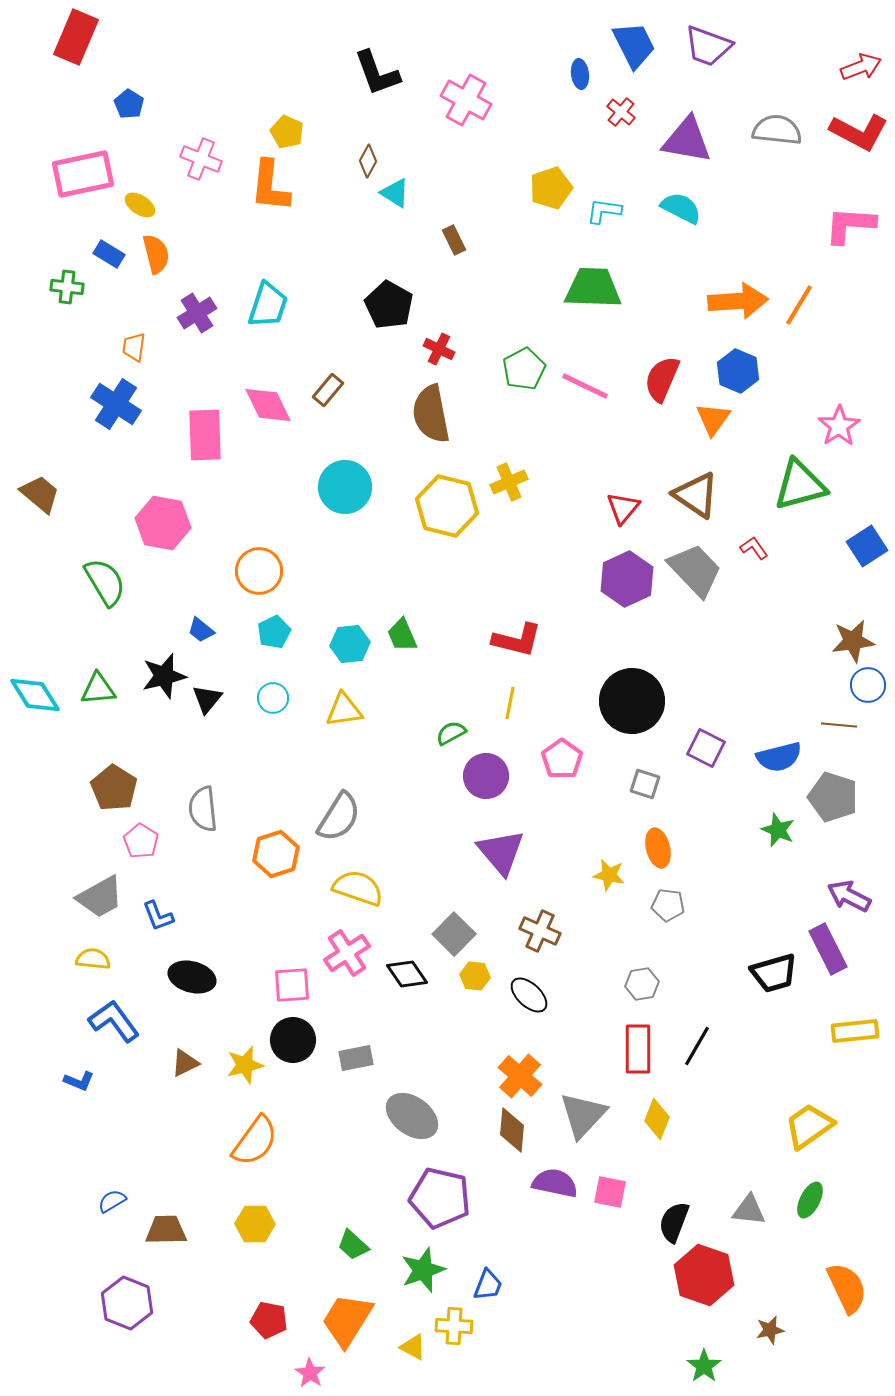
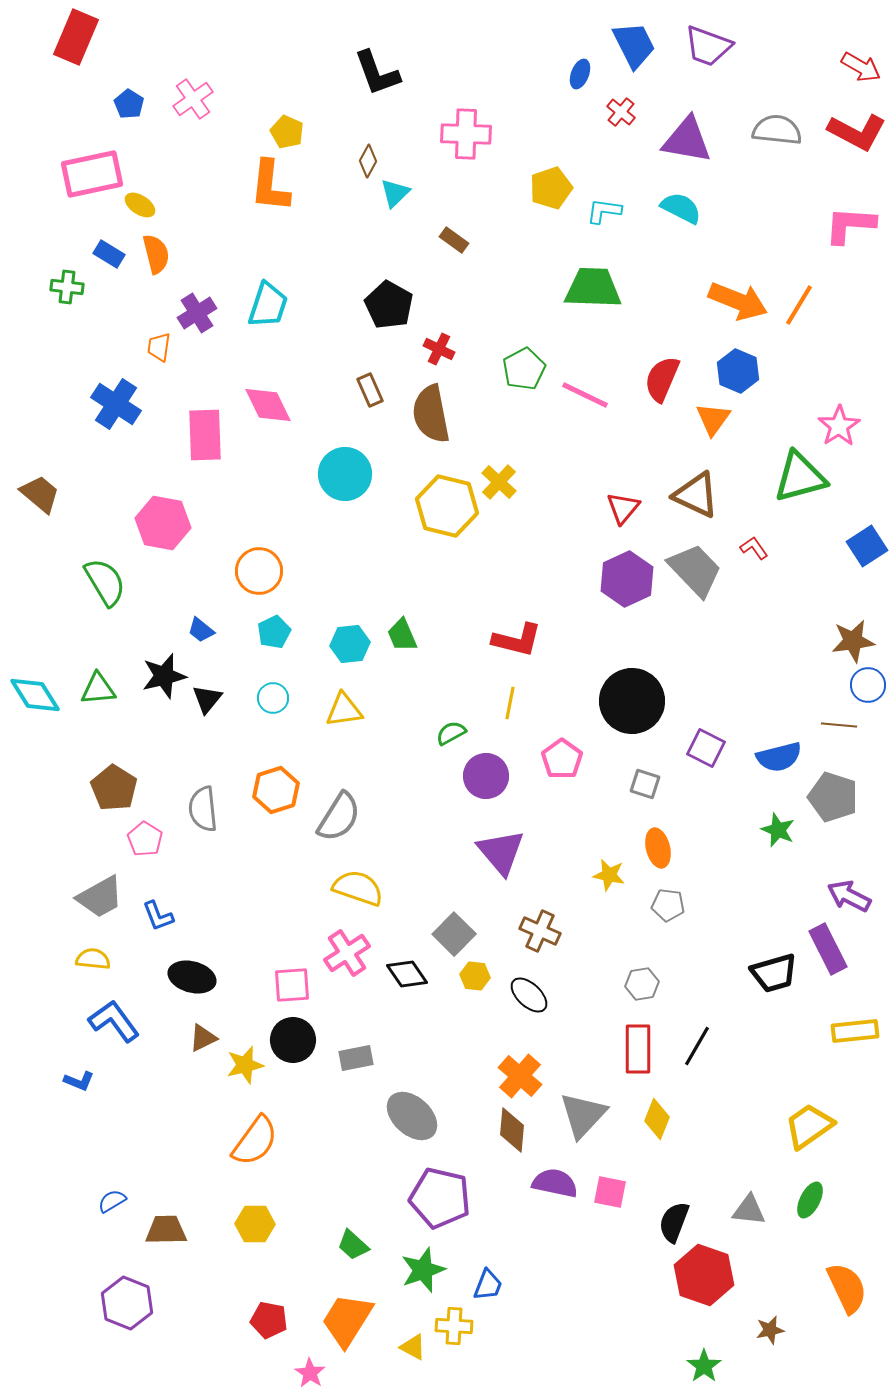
red arrow at (861, 67): rotated 51 degrees clockwise
blue ellipse at (580, 74): rotated 28 degrees clockwise
pink cross at (466, 100): moved 34 px down; rotated 27 degrees counterclockwise
red L-shape at (859, 132): moved 2 px left
pink cross at (201, 159): moved 8 px left, 60 px up; rotated 33 degrees clockwise
pink rectangle at (83, 174): moved 9 px right
cyan triangle at (395, 193): rotated 44 degrees clockwise
brown rectangle at (454, 240): rotated 28 degrees counterclockwise
orange arrow at (738, 301): rotated 26 degrees clockwise
orange trapezoid at (134, 347): moved 25 px right
pink line at (585, 386): moved 9 px down
brown rectangle at (328, 390): moved 42 px right; rotated 64 degrees counterclockwise
yellow cross at (509, 482): moved 10 px left; rotated 24 degrees counterclockwise
green triangle at (800, 485): moved 8 px up
cyan circle at (345, 487): moved 13 px up
brown triangle at (696, 495): rotated 9 degrees counterclockwise
pink pentagon at (141, 841): moved 4 px right, 2 px up
orange hexagon at (276, 854): moved 64 px up
brown triangle at (185, 1063): moved 18 px right, 25 px up
gray ellipse at (412, 1116): rotated 6 degrees clockwise
